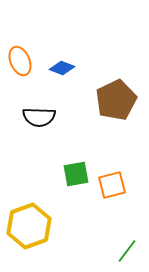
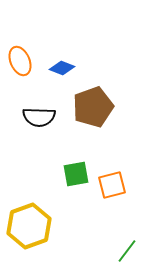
brown pentagon: moved 23 px left, 7 px down; rotated 6 degrees clockwise
